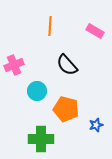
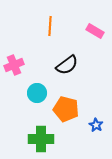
black semicircle: rotated 85 degrees counterclockwise
cyan circle: moved 2 px down
blue star: rotated 24 degrees counterclockwise
